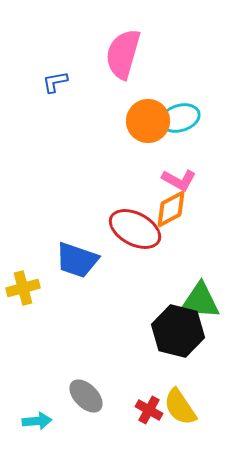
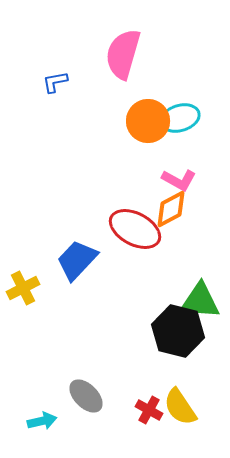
blue trapezoid: rotated 114 degrees clockwise
yellow cross: rotated 12 degrees counterclockwise
cyan arrow: moved 5 px right; rotated 8 degrees counterclockwise
